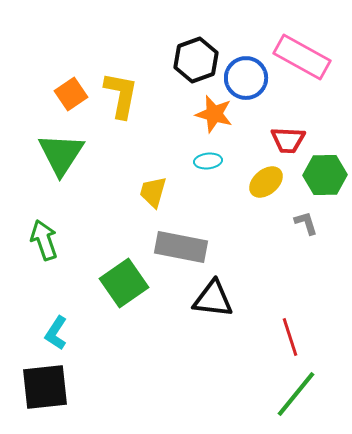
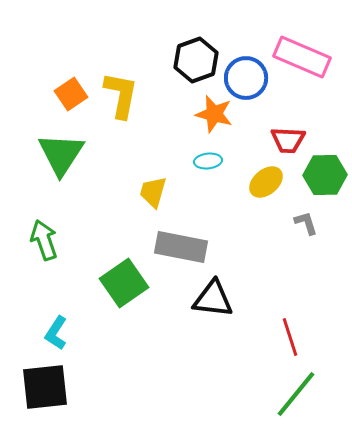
pink rectangle: rotated 6 degrees counterclockwise
